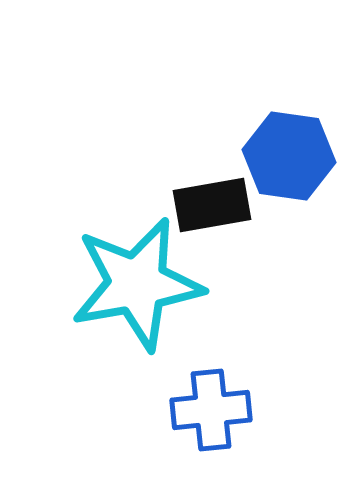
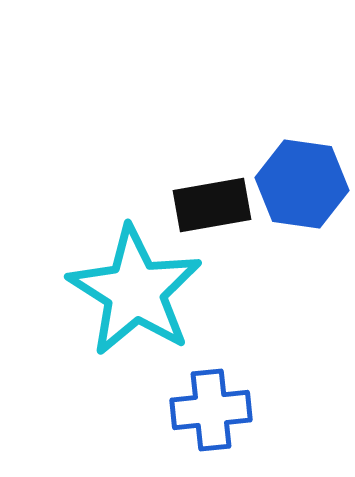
blue hexagon: moved 13 px right, 28 px down
cyan star: moved 2 px left, 7 px down; rotated 30 degrees counterclockwise
